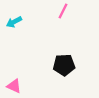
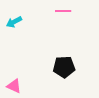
pink line: rotated 63 degrees clockwise
black pentagon: moved 2 px down
